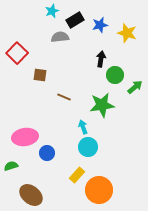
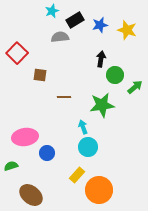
yellow star: moved 3 px up
brown line: rotated 24 degrees counterclockwise
